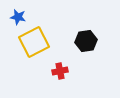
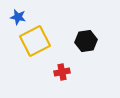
yellow square: moved 1 px right, 1 px up
red cross: moved 2 px right, 1 px down
